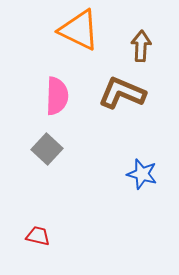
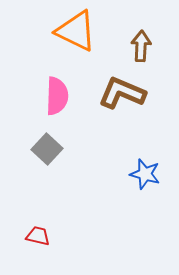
orange triangle: moved 3 px left, 1 px down
blue star: moved 3 px right
